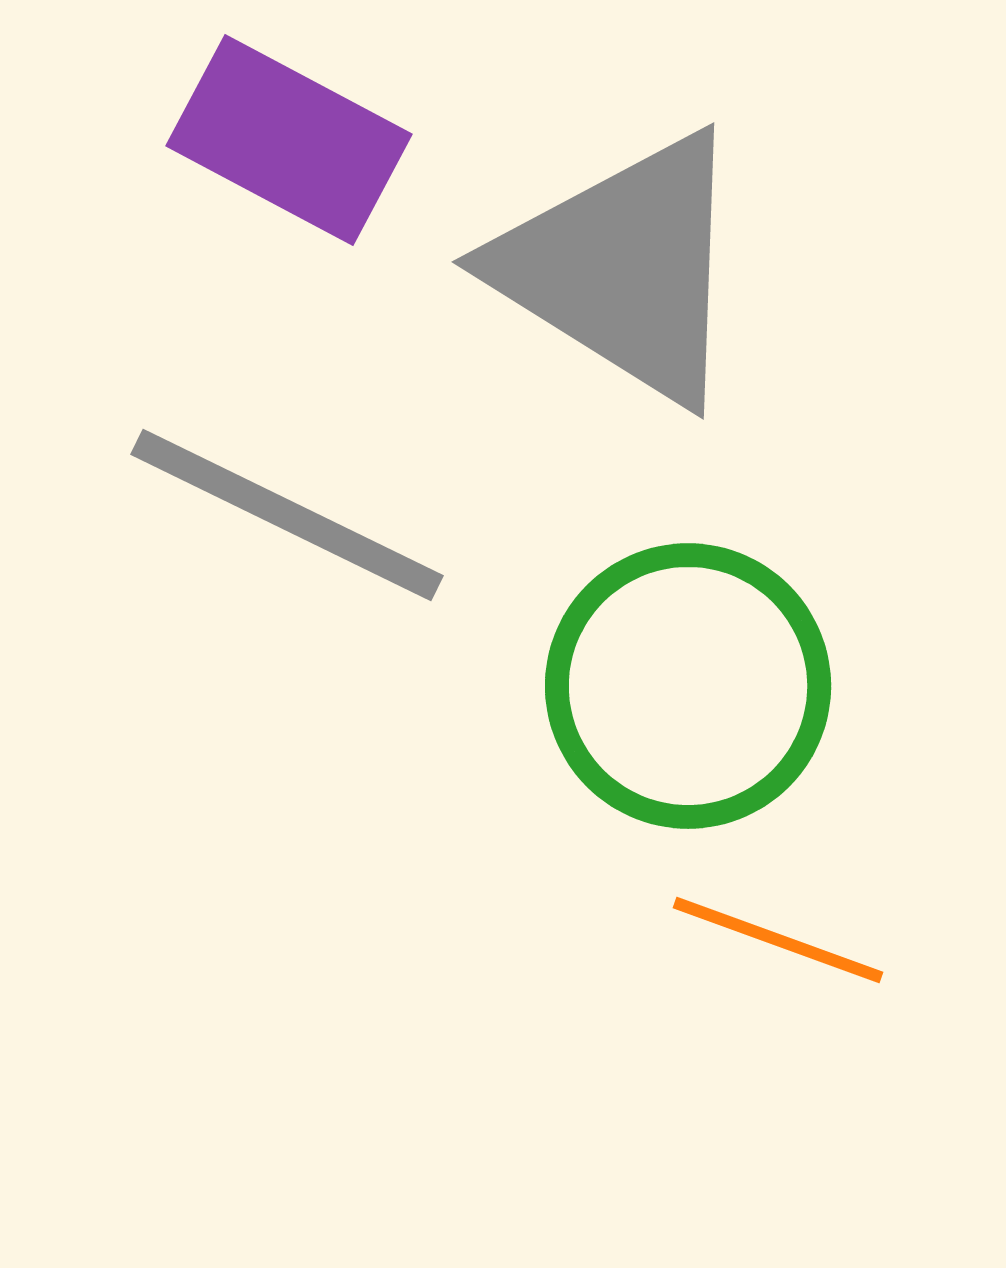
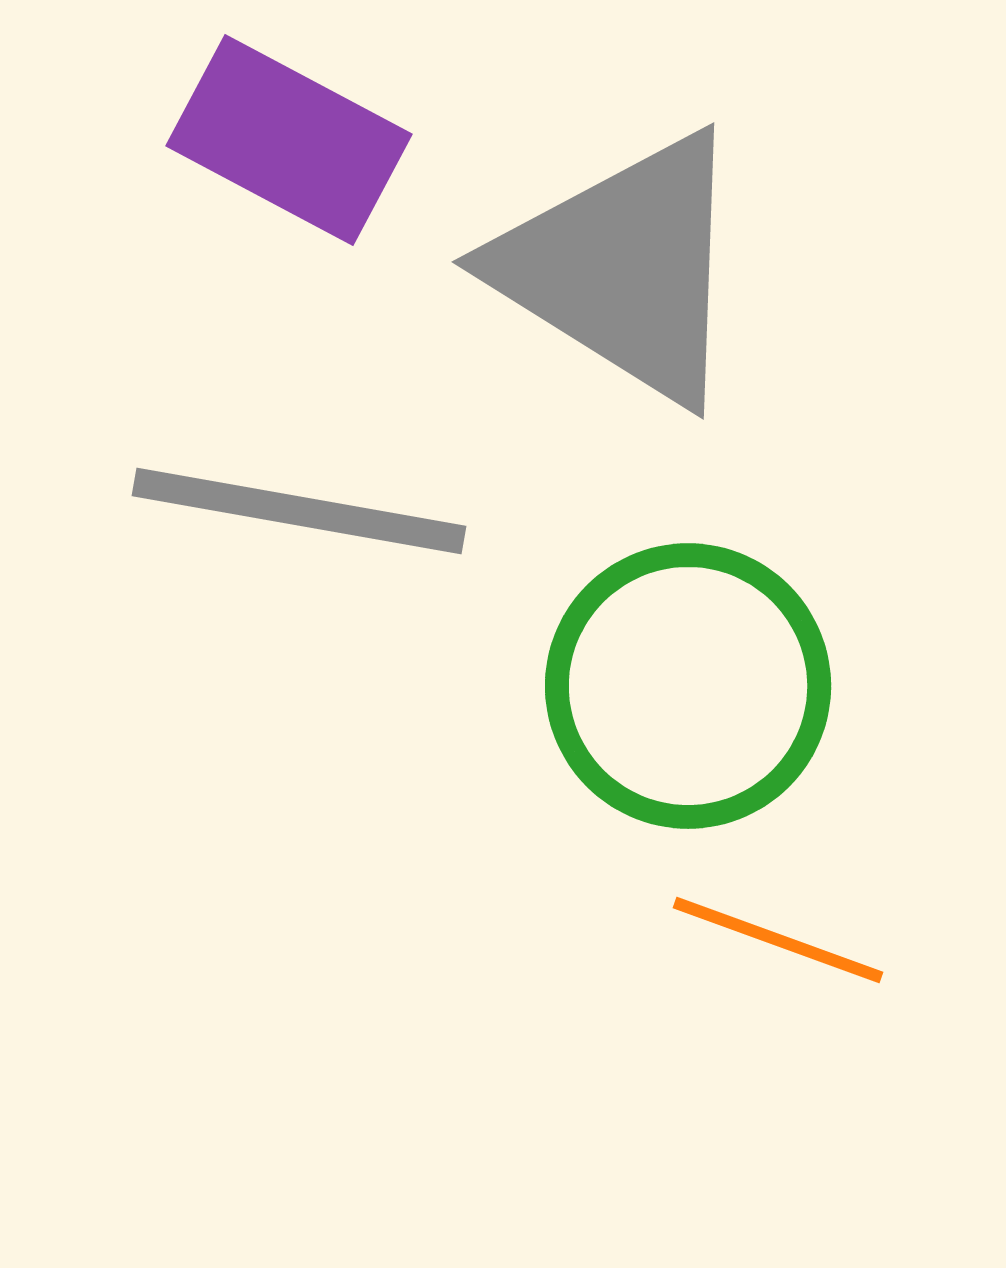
gray line: moved 12 px right, 4 px up; rotated 16 degrees counterclockwise
